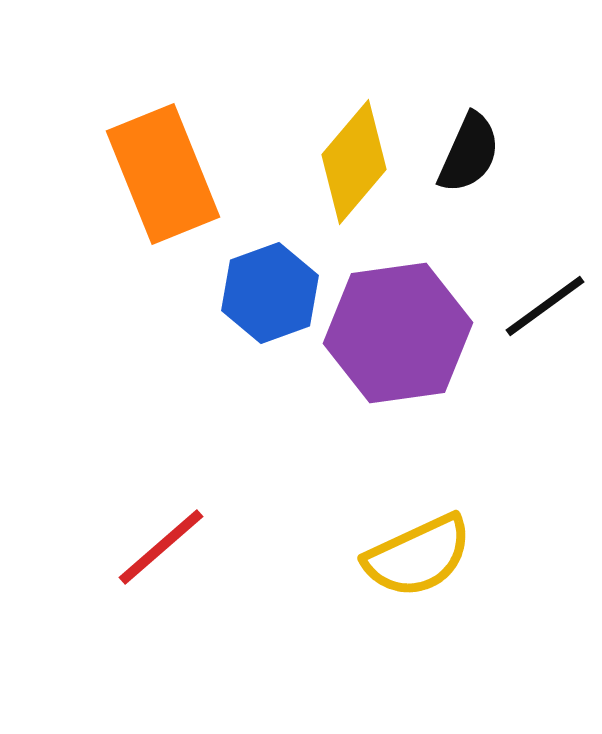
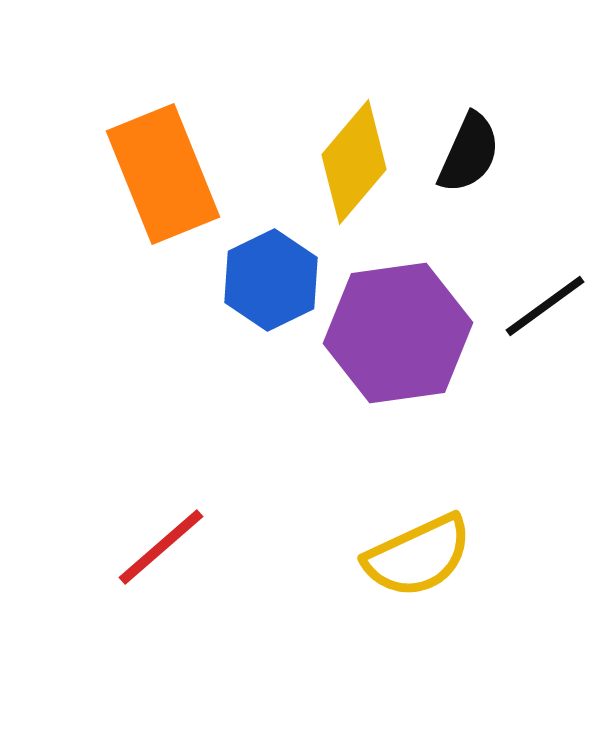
blue hexagon: moved 1 px right, 13 px up; rotated 6 degrees counterclockwise
